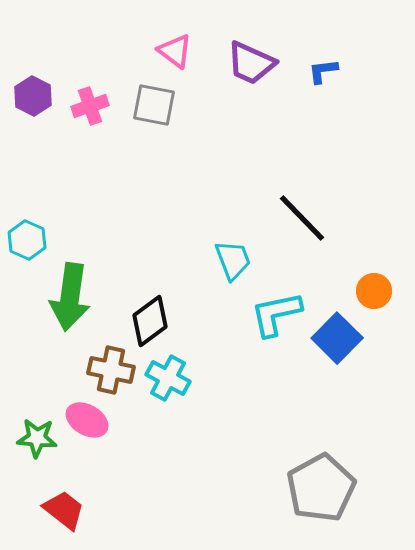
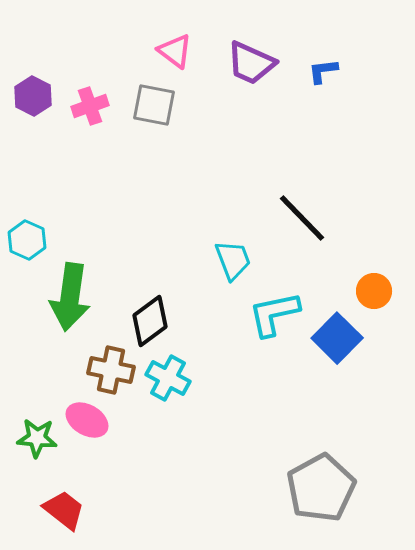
cyan L-shape: moved 2 px left
